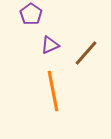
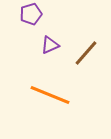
purple pentagon: rotated 20 degrees clockwise
orange line: moved 3 px left, 4 px down; rotated 57 degrees counterclockwise
